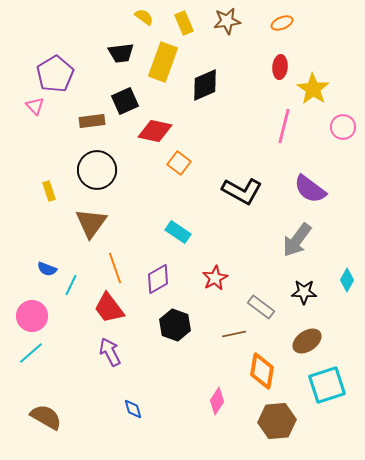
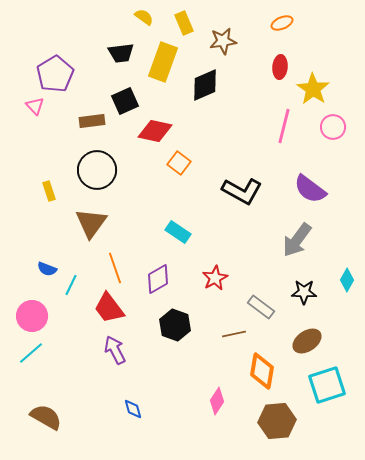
brown star at (227, 21): moved 4 px left, 20 px down
pink circle at (343, 127): moved 10 px left
purple arrow at (110, 352): moved 5 px right, 2 px up
